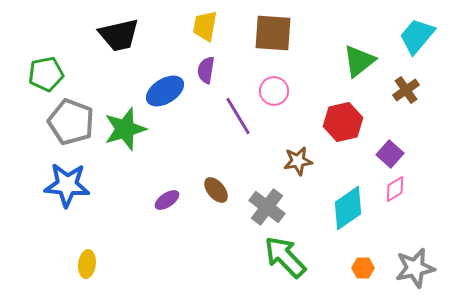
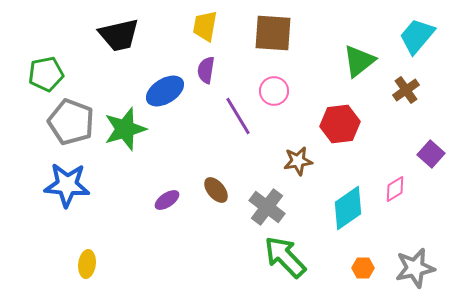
red hexagon: moved 3 px left, 2 px down; rotated 6 degrees clockwise
purple square: moved 41 px right
